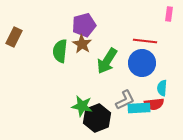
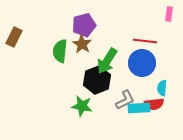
black hexagon: moved 38 px up
